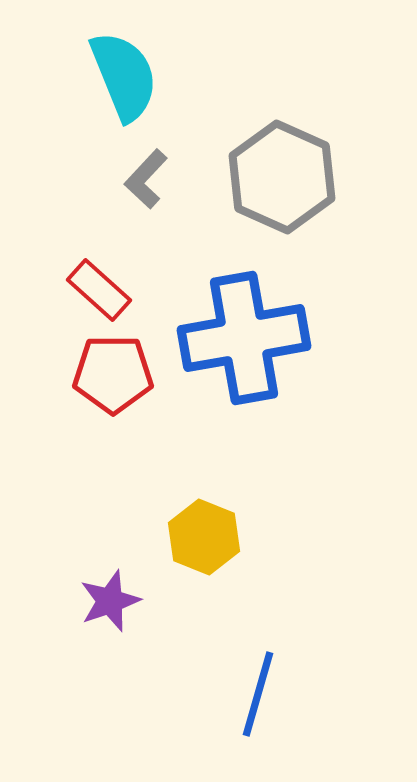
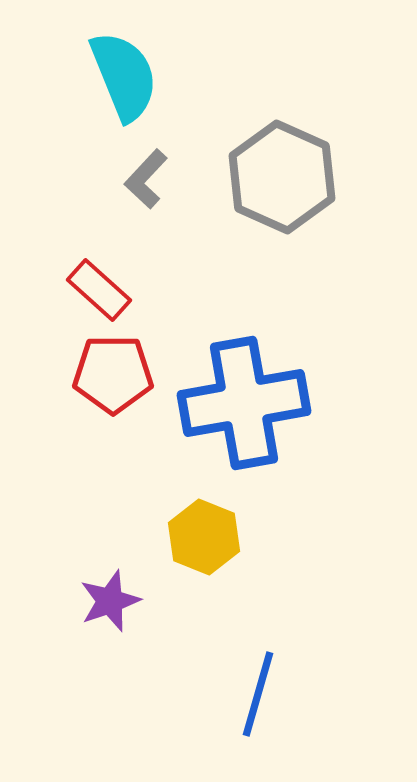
blue cross: moved 65 px down
